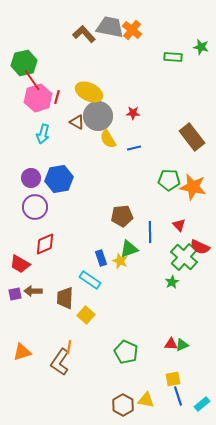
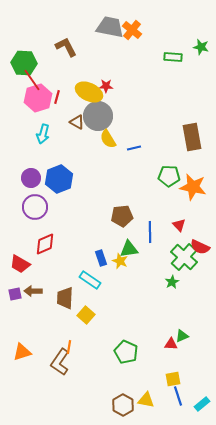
brown L-shape at (84, 34): moved 18 px left, 13 px down; rotated 15 degrees clockwise
green hexagon at (24, 63): rotated 15 degrees clockwise
red star at (133, 113): moved 27 px left, 27 px up
brown rectangle at (192, 137): rotated 28 degrees clockwise
blue hexagon at (59, 179): rotated 12 degrees counterclockwise
green pentagon at (169, 180): moved 4 px up
green triangle at (129, 249): rotated 12 degrees clockwise
green triangle at (182, 345): moved 9 px up
